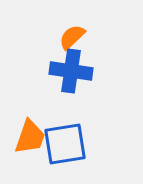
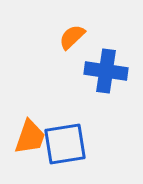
blue cross: moved 35 px right
